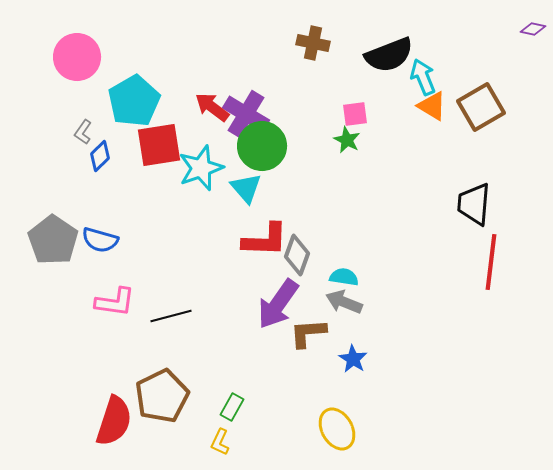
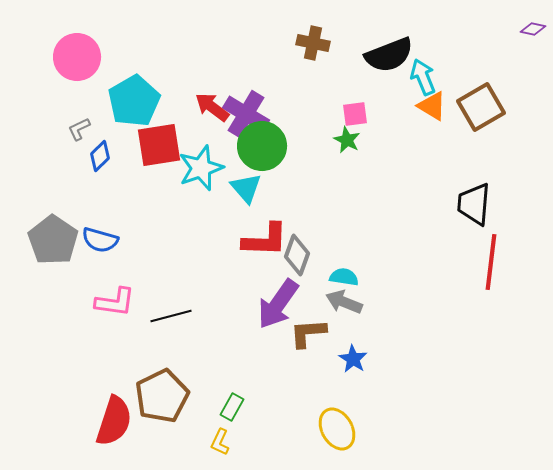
gray L-shape: moved 4 px left, 3 px up; rotated 30 degrees clockwise
